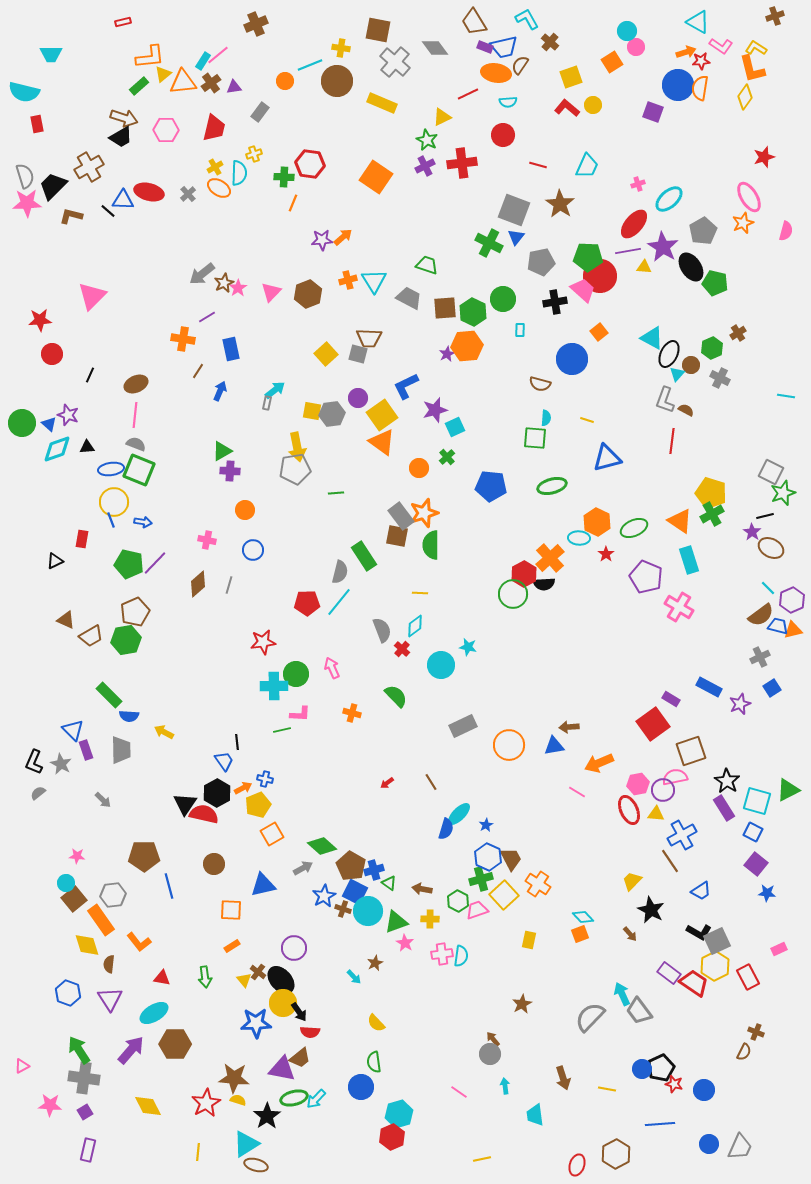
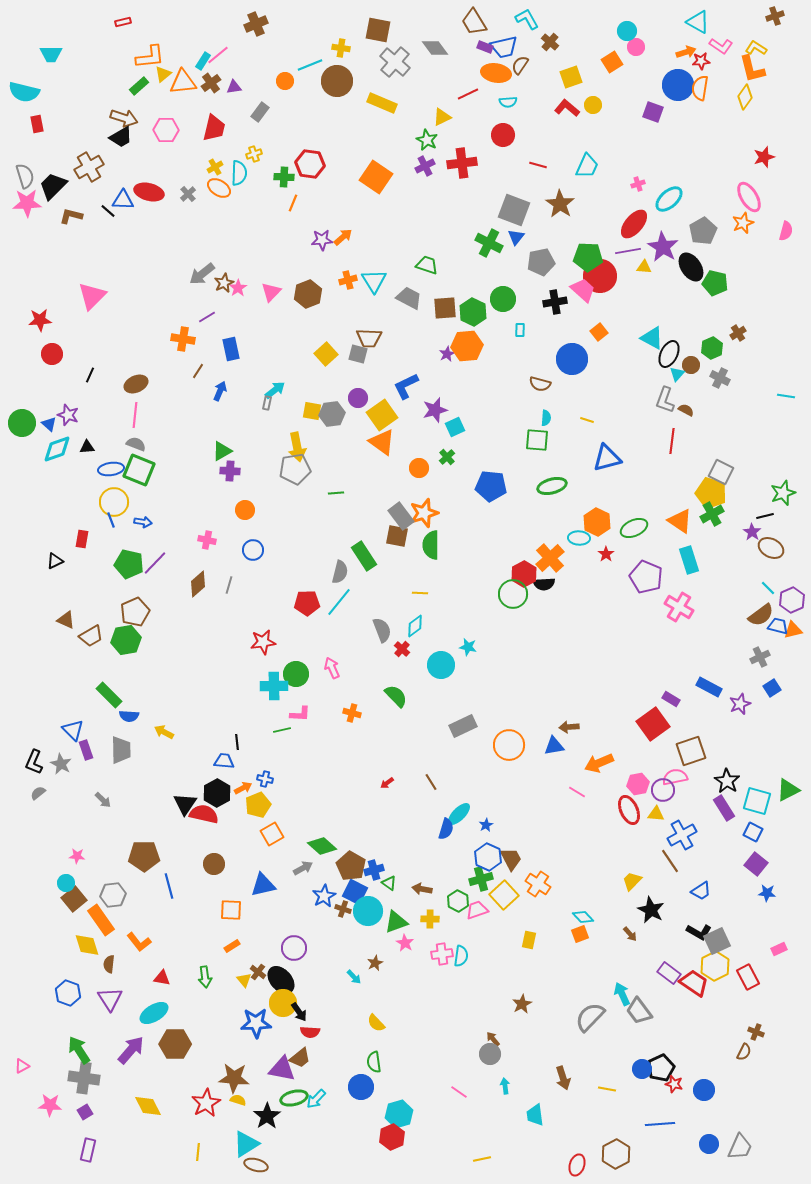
green square at (535, 438): moved 2 px right, 2 px down
gray square at (771, 472): moved 50 px left
blue trapezoid at (224, 761): rotated 50 degrees counterclockwise
